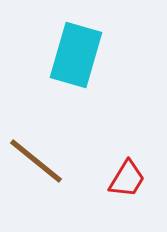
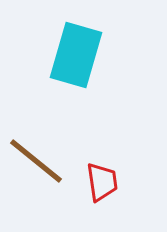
red trapezoid: moved 25 px left, 3 px down; rotated 39 degrees counterclockwise
